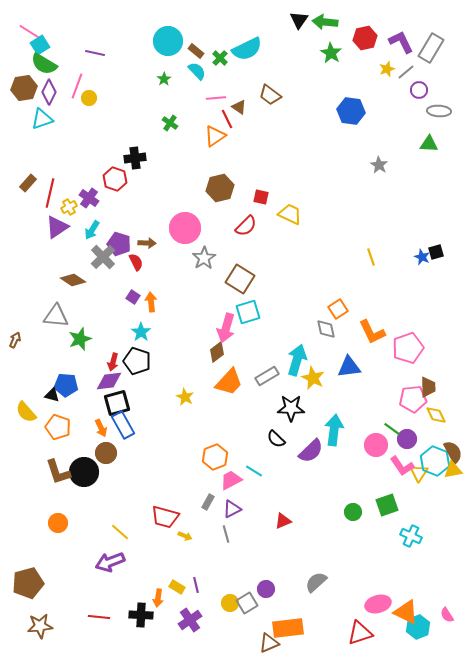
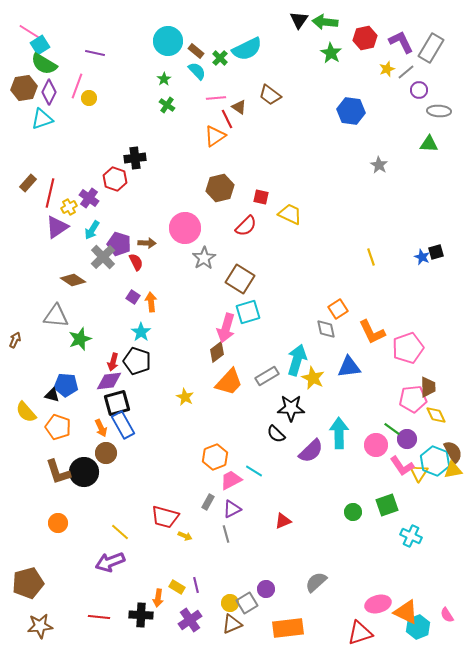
green cross at (170, 123): moved 3 px left, 18 px up
cyan arrow at (334, 430): moved 5 px right, 3 px down; rotated 8 degrees counterclockwise
black semicircle at (276, 439): moved 5 px up
brown triangle at (269, 643): moved 37 px left, 19 px up
